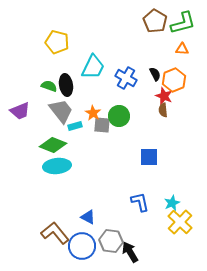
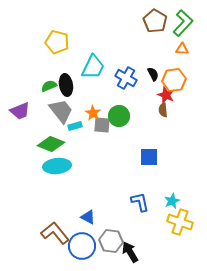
green L-shape: rotated 32 degrees counterclockwise
black semicircle: moved 2 px left
orange hexagon: rotated 15 degrees clockwise
green semicircle: rotated 42 degrees counterclockwise
red star: moved 2 px right, 1 px up
green diamond: moved 2 px left, 1 px up
cyan star: moved 2 px up
yellow cross: rotated 25 degrees counterclockwise
